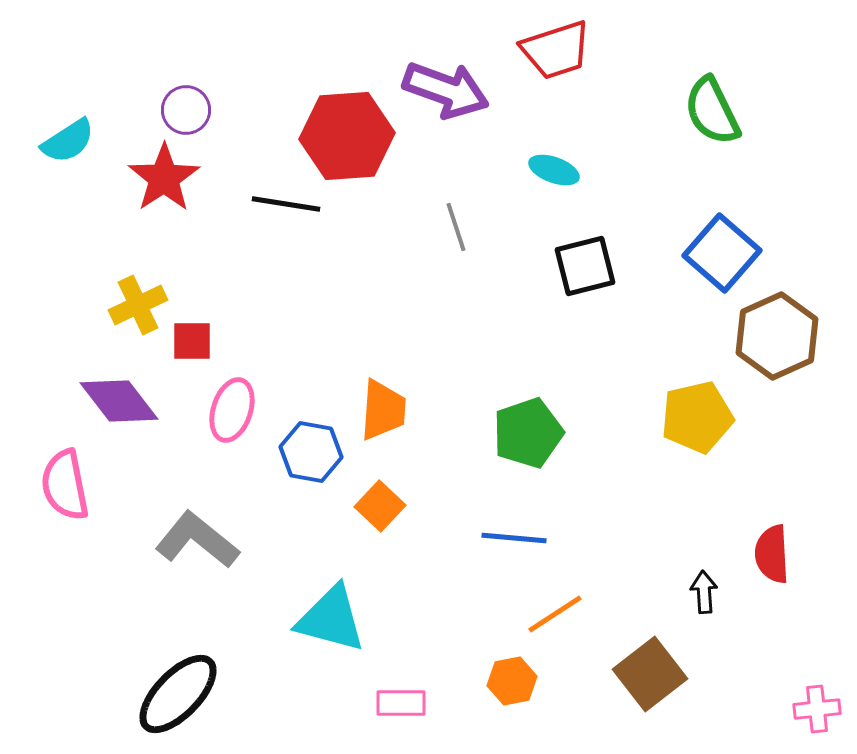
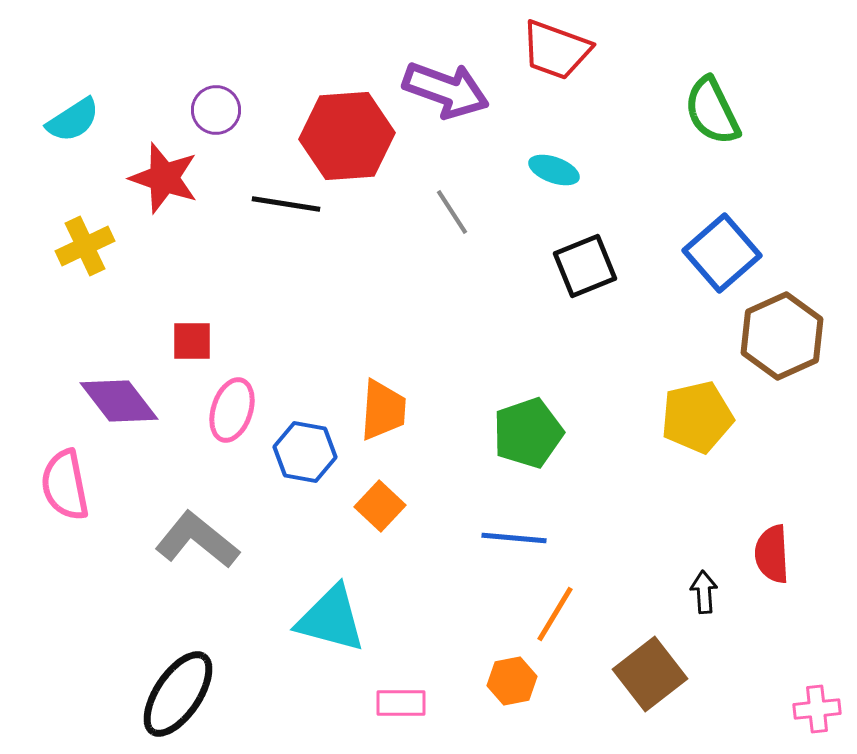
red trapezoid: rotated 38 degrees clockwise
purple circle: moved 30 px right
cyan semicircle: moved 5 px right, 21 px up
red star: rotated 20 degrees counterclockwise
gray line: moved 4 px left, 15 px up; rotated 15 degrees counterclockwise
blue square: rotated 8 degrees clockwise
black square: rotated 8 degrees counterclockwise
yellow cross: moved 53 px left, 59 px up
brown hexagon: moved 5 px right
blue hexagon: moved 6 px left
orange line: rotated 26 degrees counterclockwise
black ellipse: rotated 10 degrees counterclockwise
